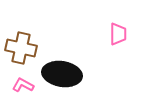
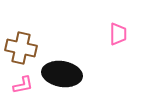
pink L-shape: rotated 140 degrees clockwise
